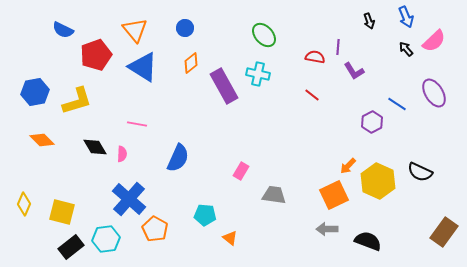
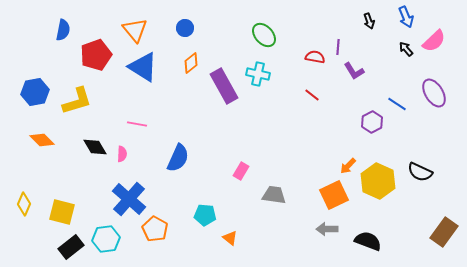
blue semicircle at (63, 30): rotated 105 degrees counterclockwise
